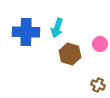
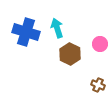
cyan arrow: rotated 144 degrees clockwise
blue cross: rotated 16 degrees clockwise
brown hexagon: rotated 10 degrees clockwise
